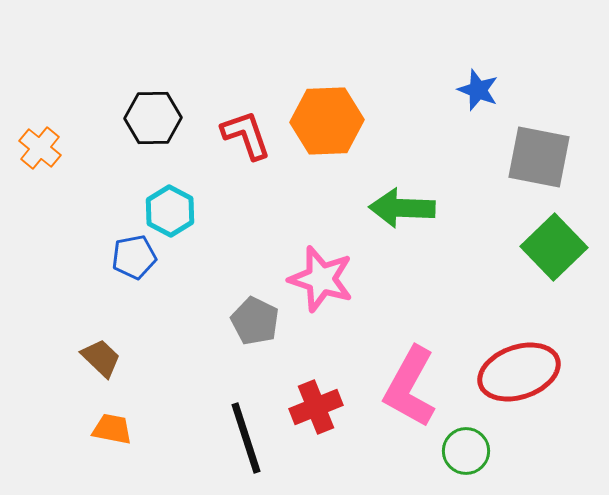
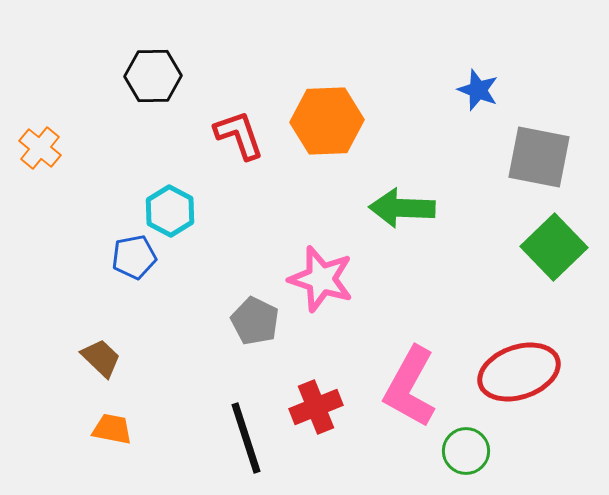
black hexagon: moved 42 px up
red L-shape: moved 7 px left
